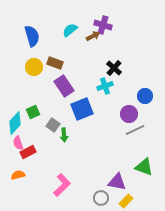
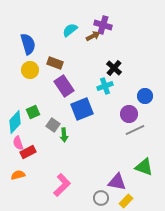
blue semicircle: moved 4 px left, 8 px down
yellow circle: moved 4 px left, 3 px down
cyan diamond: moved 1 px up
